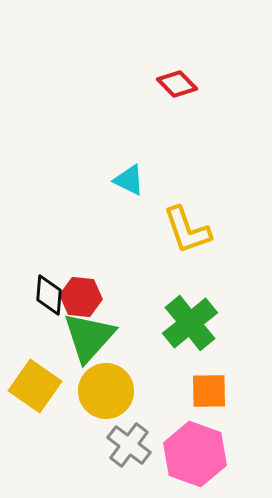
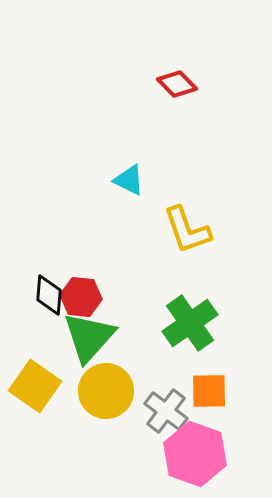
green cross: rotated 4 degrees clockwise
gray cross: moved 37 px right, 34 px up
